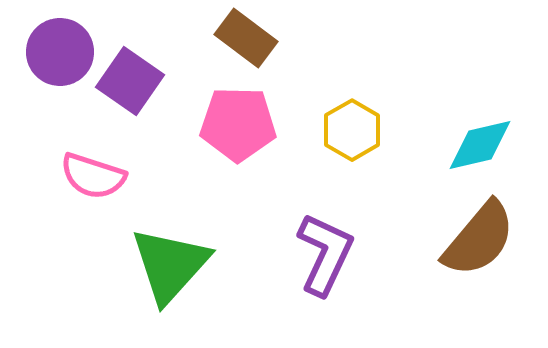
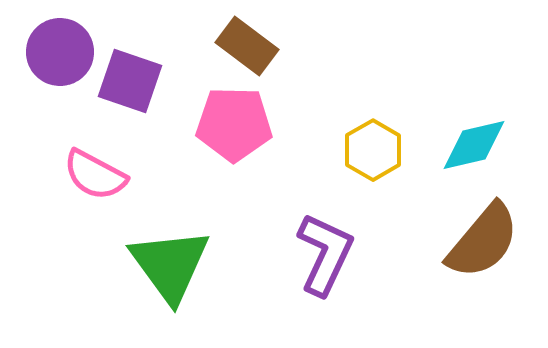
brown rectangle: moved 1 px right, 8 px down
purple square: rotated 16 degrees counterclockwise
pink pentagon: moved 4 px left
yellow hexagon: moved 21 px right, 20 px down
cyan diamond: moved 6 px left
pink semicircle: moved 2 px right, 1 px up; rotated 10 degrees clockwise
brown semicircle: moved 4 px right, 2 px down
green triangle: rotated 18 degrees counterclockwise
